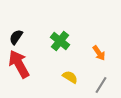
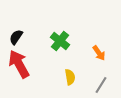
yellow semicircle: rotated 49 degrees clockwise
